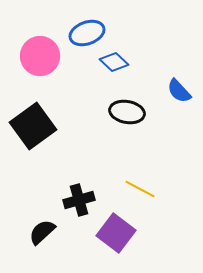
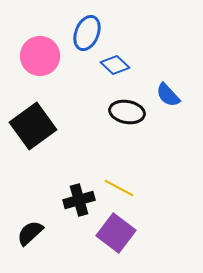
blue ellipse: rotated 48 degrees counterclockwise
blue diamond: moved 1 px right, 3 px down
blue semicircle: moved 11 px left, 4 px down
yellow line: moved 21 px left, 1 px up
black semicircle: moved 12 px left, 1 px down
